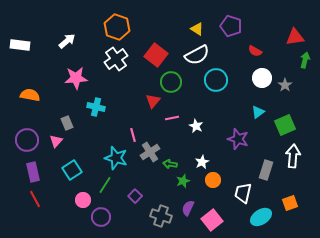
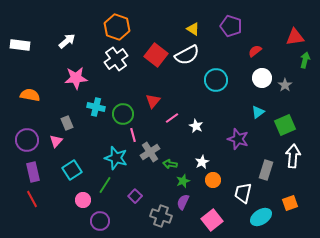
yellow triangle at (197, 29): moved 4 px left
red semicircle at (255, 51): rotated 112 degrees clockwise
white semicircle at (197, 55): moved 10 px left
green circle at (171, 82): moved 48 px left, 32 px down
pink line at (172, 118): rotated 24 degrees counterclockwise
red line at (35, 199): moved 3 px left
purple semicircle at (188, 208): moved 5 px left, 6 px up
purple circle at (101, 217): moved 1 px left, 4 px down
